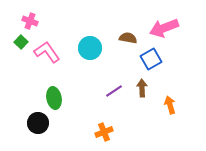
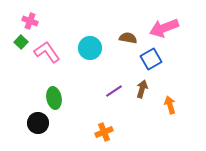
brown arrow: moved 1 px down; rotated 18 degrees clockwise
